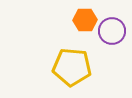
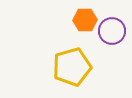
yellow pentagon: rotated 21 degrees counterclockwise
